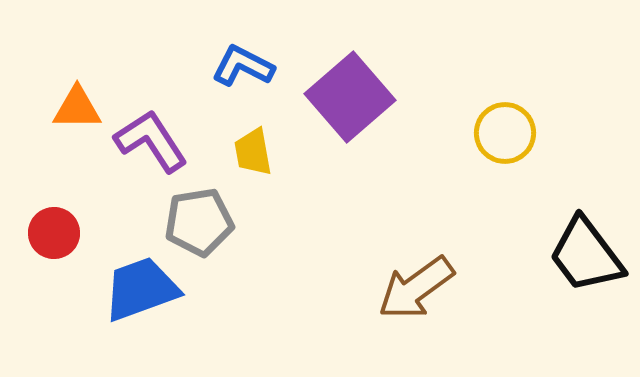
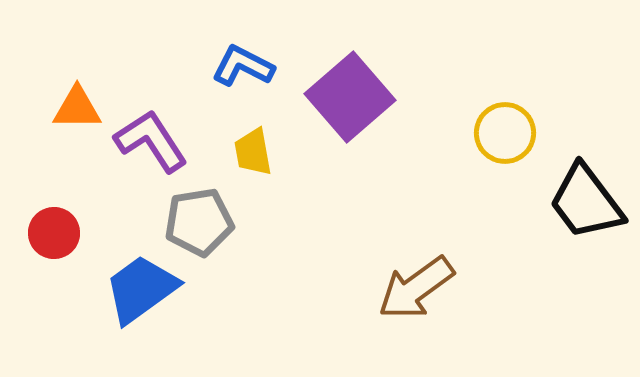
black trapezoid: moved 53 px up
blue trapezoid: rotated 16 degrees counterclockwise
